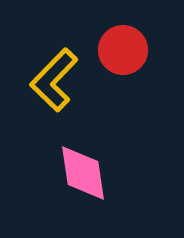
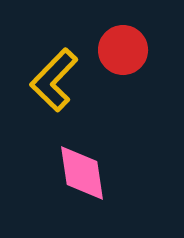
pink diamond: moved 1 px left
